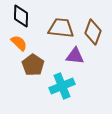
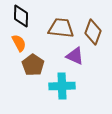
orange semicircle: rotated 18 degrees clockwise
purple triangle: rotated 18 degrees clockwise
cyan cross: rotated 20 degrees clockwise
